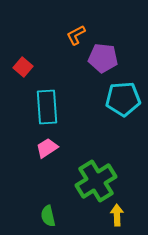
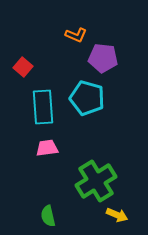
orange L-shape: rotated 130 degrees counterclockwise
cyan pentagon: moved 36 px left, 1 px up; rotated 20 degrees clockwise
cyan rectangle: moved 4 px left
pink trapezoid: rotated 25 degrees clockwise
yellow arrow: rotated 115 degrees clockwise
